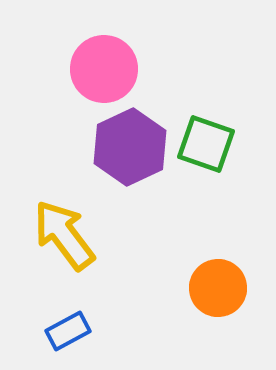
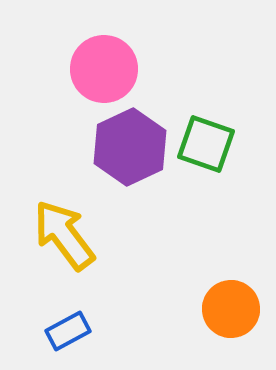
orange circle: moved 13 px right, 21 px down
